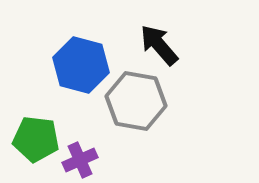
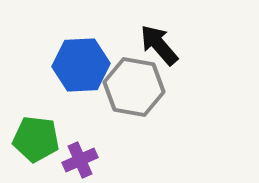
blue hexagon: rotated 18 degrees counterclockwise
gray hexagon: moved 2 px left, 14 px up
